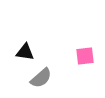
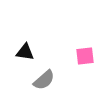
gray semicircle: moved 3 px right, 2 px down
